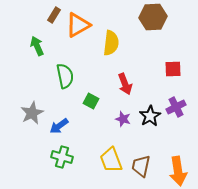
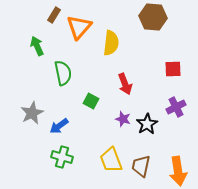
brown hexagon: rotated 8 degrees clockwise
orange triangle: moved 1 px right, 2 px down; rotated 20 degrees counterclockwise
green semicircle: moved 2 px left, 3 px up
black star: moved 3 px left, 8 px down
